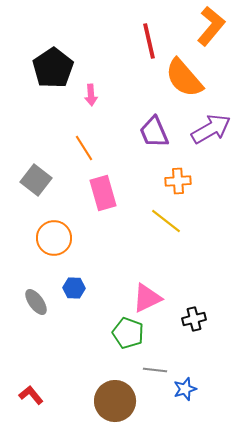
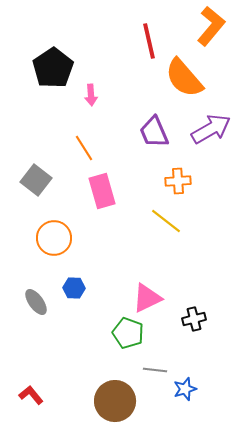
pink rectangle: moved 1 px left, 2 px up
